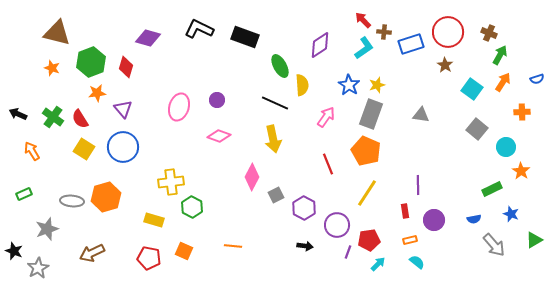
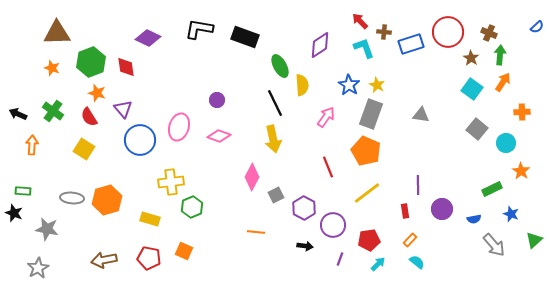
red arrow at (363, 20): moved 3 px left, 1 px down
black L-shape at (199, 29): rotated 16 degrees counterclockwise
brown triangle at (57, 33): rotated 16 degrees counterclockwise
purple diamond at (148, 38): rotated 10 degrees clockwise
cyan L-shape at (364, 48): rotated 75 degrees counterclockwise
green arrow at (500, 55): rotated 24 degrees counterclockwise
brown star at (445, 65): moved 26 px right, 7 px up
red diamond at (126, 67): rotated 25 degrees counterclockwise
blue semicircle at (537, 79): moved 52 px up; rotated 24 degrees counterclockwise
yellow star at (377, 85): rotated 28 degrees counterclockwise
orange star at (97, 93): rotated 24 degrees clockwise
black line at (275, 103): rotated 40 degrees clockwise
pink ellipse at (179, 107): moved 20 px down
green cross at (53, 117): moved 6 px up
red semicircle at (80, 119): moved 9 px right, 2 px up
blue circle at (123, 147): moved 17 px right, 7 px up
cyan circle at (506, 147): moved 4 px up
orange arrow at (32, 151): moved 6 px up; rotated 36 degrees clockwise
red line at (328, 164): moved 3 px down
yellow line at (367, 193): rotated 20 degrees clockwise
green rectangle at (24, 194): moved 1 px left, 3 px up; rotated 28 degrees clockwise
orange hexagon at (106, 197): moved 1 px right, 3 px down
gray ellipse at (72, 201): moved 3 px up
green hexagon at (192, 207): rotated 10 degrees clockwise
yellow rectangle at (154, 220): moved 4 px left, 1 px up
purple circle at (434, 220): moved 8 px right, 11 px up
purple circle at (337, 225): moved 4 px left
gray star at (47, 229): rotated 30 degrees clockwise
orange rectangle at (410, 240): rotated 32 degrees counterclockwise
green triangle at (534, 240): rotated 12 degrees counterclockwise
orange line at (233, 246): moved 23 px right, 14 px up
black star at (14, 251): moved 38 px up
purple line at (348, 252): moved 8 px left, 7 px down
brown arrow at (92, 253): moved 12 px right, 7 px down; rotated 15 degrees clockwise
